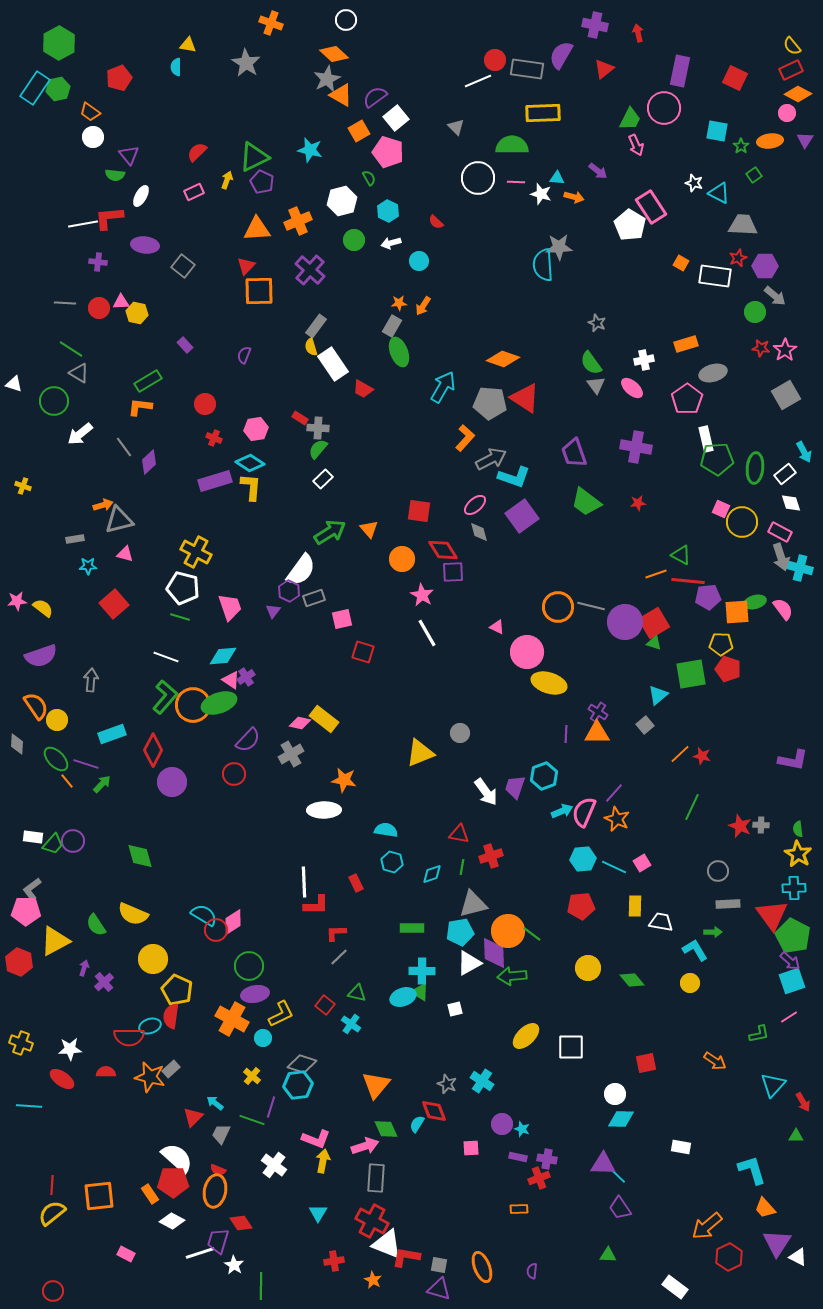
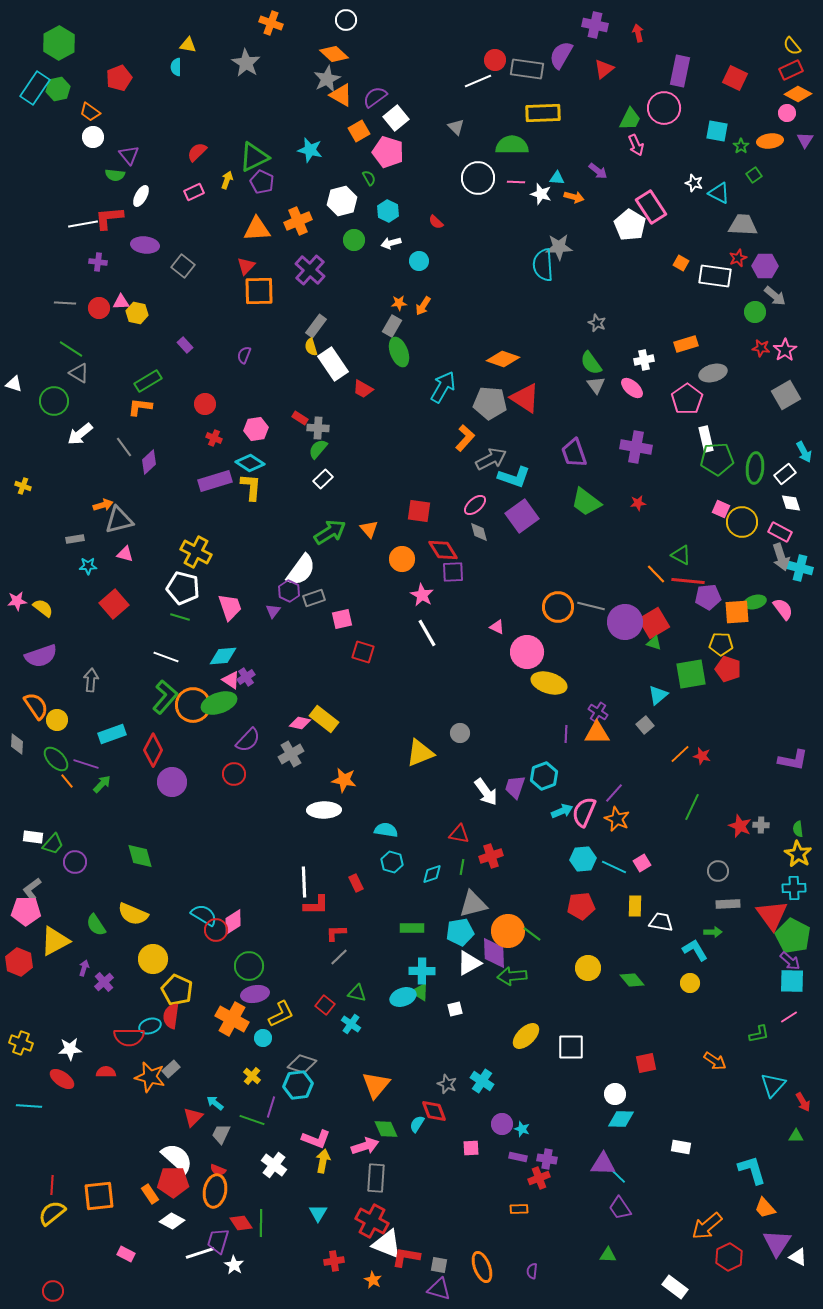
orange line at (656, 574): rotated 65 degrees clockwise
purple circle at (73, 841): moved 2 px right, 21 px down
cyan square at (792, 981): rotated 20 degrees clockwise
green line at (261, 1286): moved 63 px up
